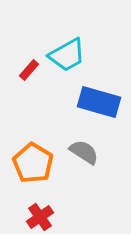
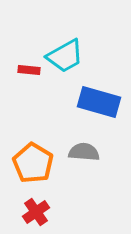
cyan trapezoid: moved 2 px left, 1 px down
red rectangle: rotated 55 degrees clockwise
gray semicircle: rotated 28 degrees counterclockwise
red cross: moved 4 px left, 5 px up
